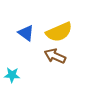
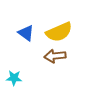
brown arrow: rotated 30 degrees counterclockwise
cyan star: moved 2 px right, 3 px down
